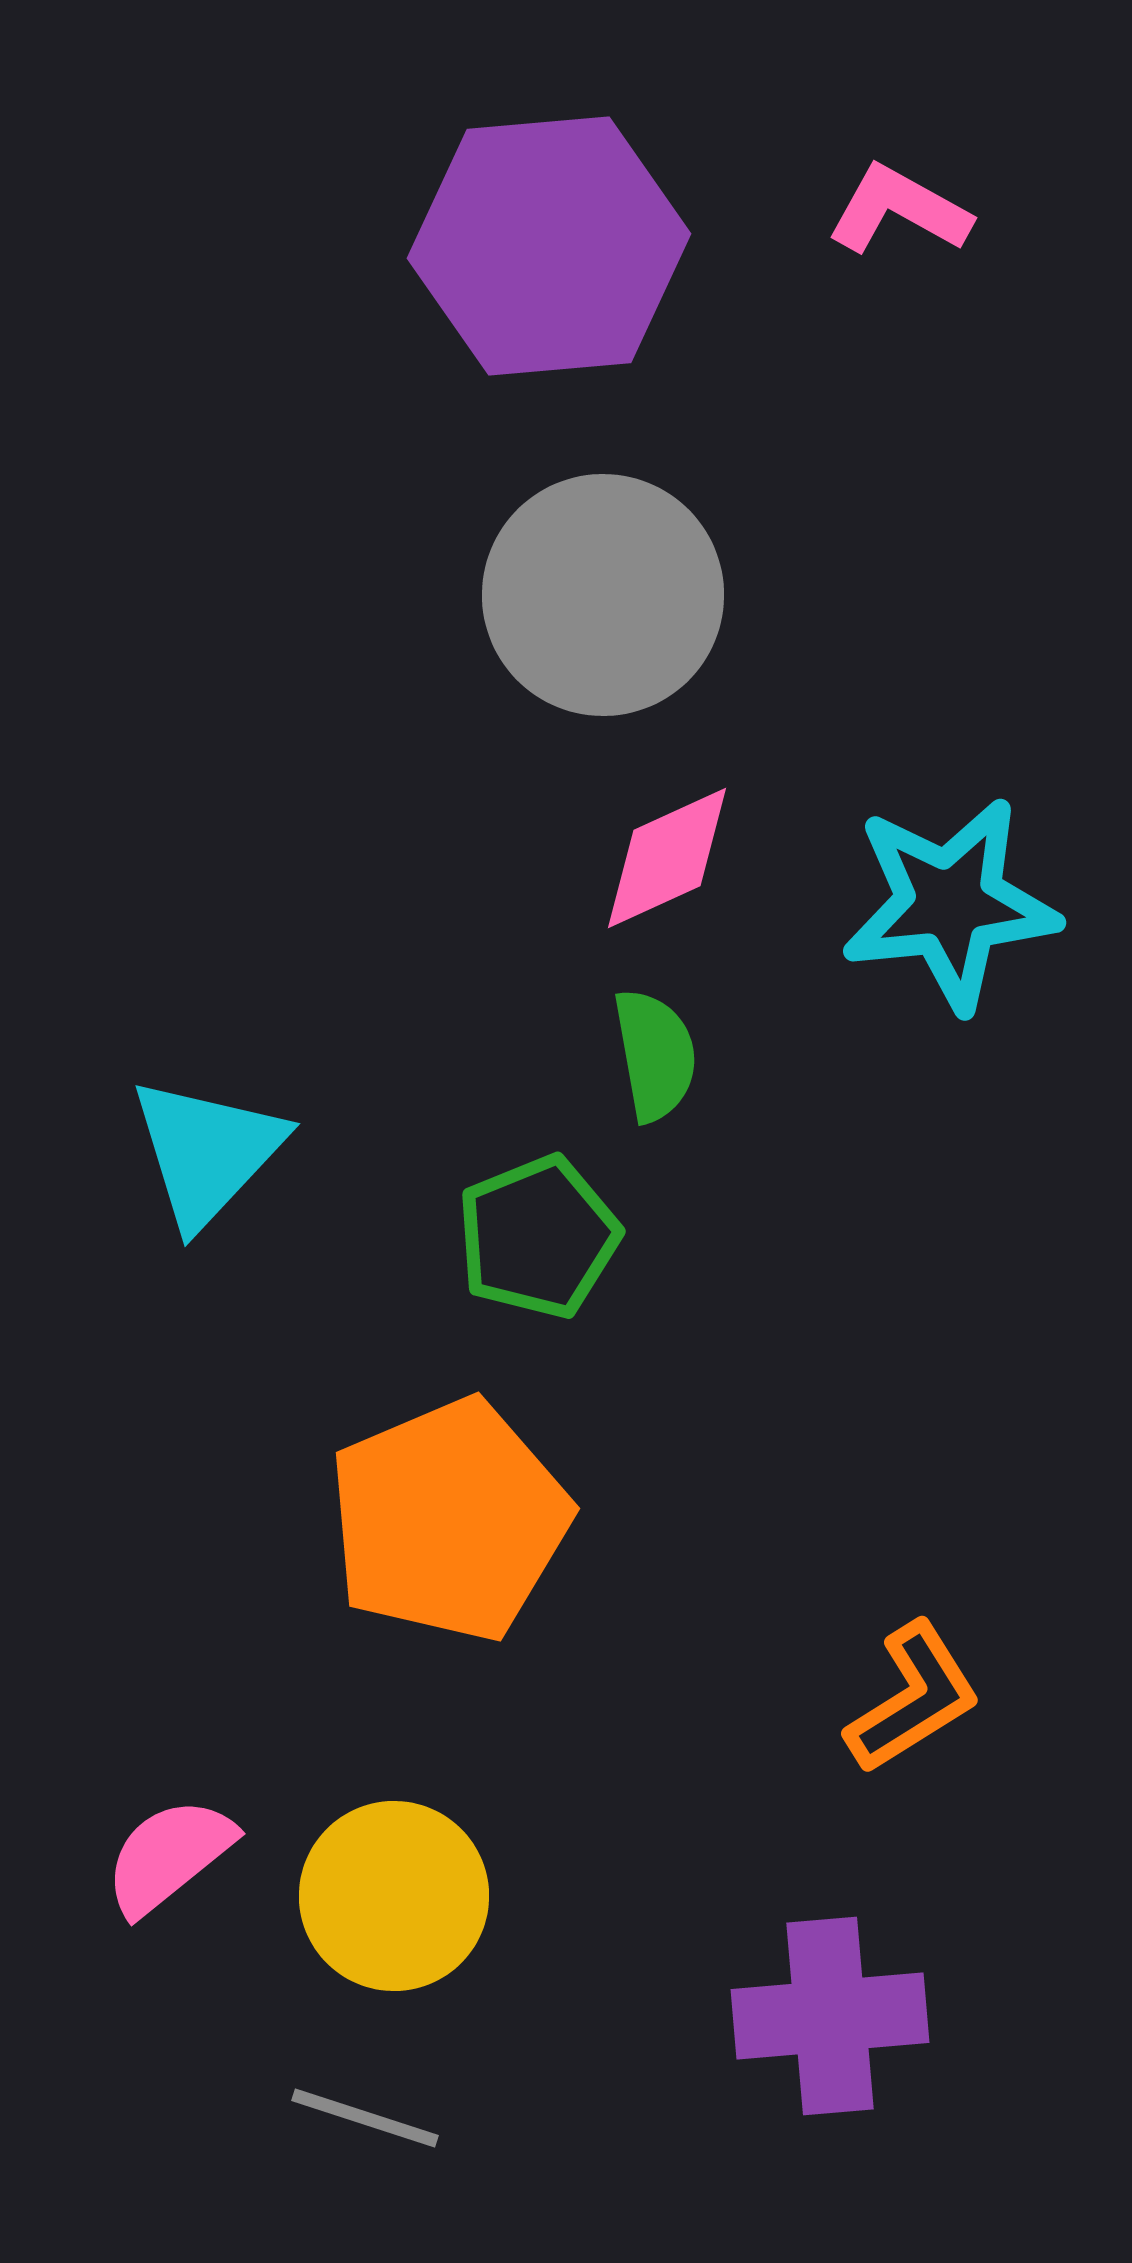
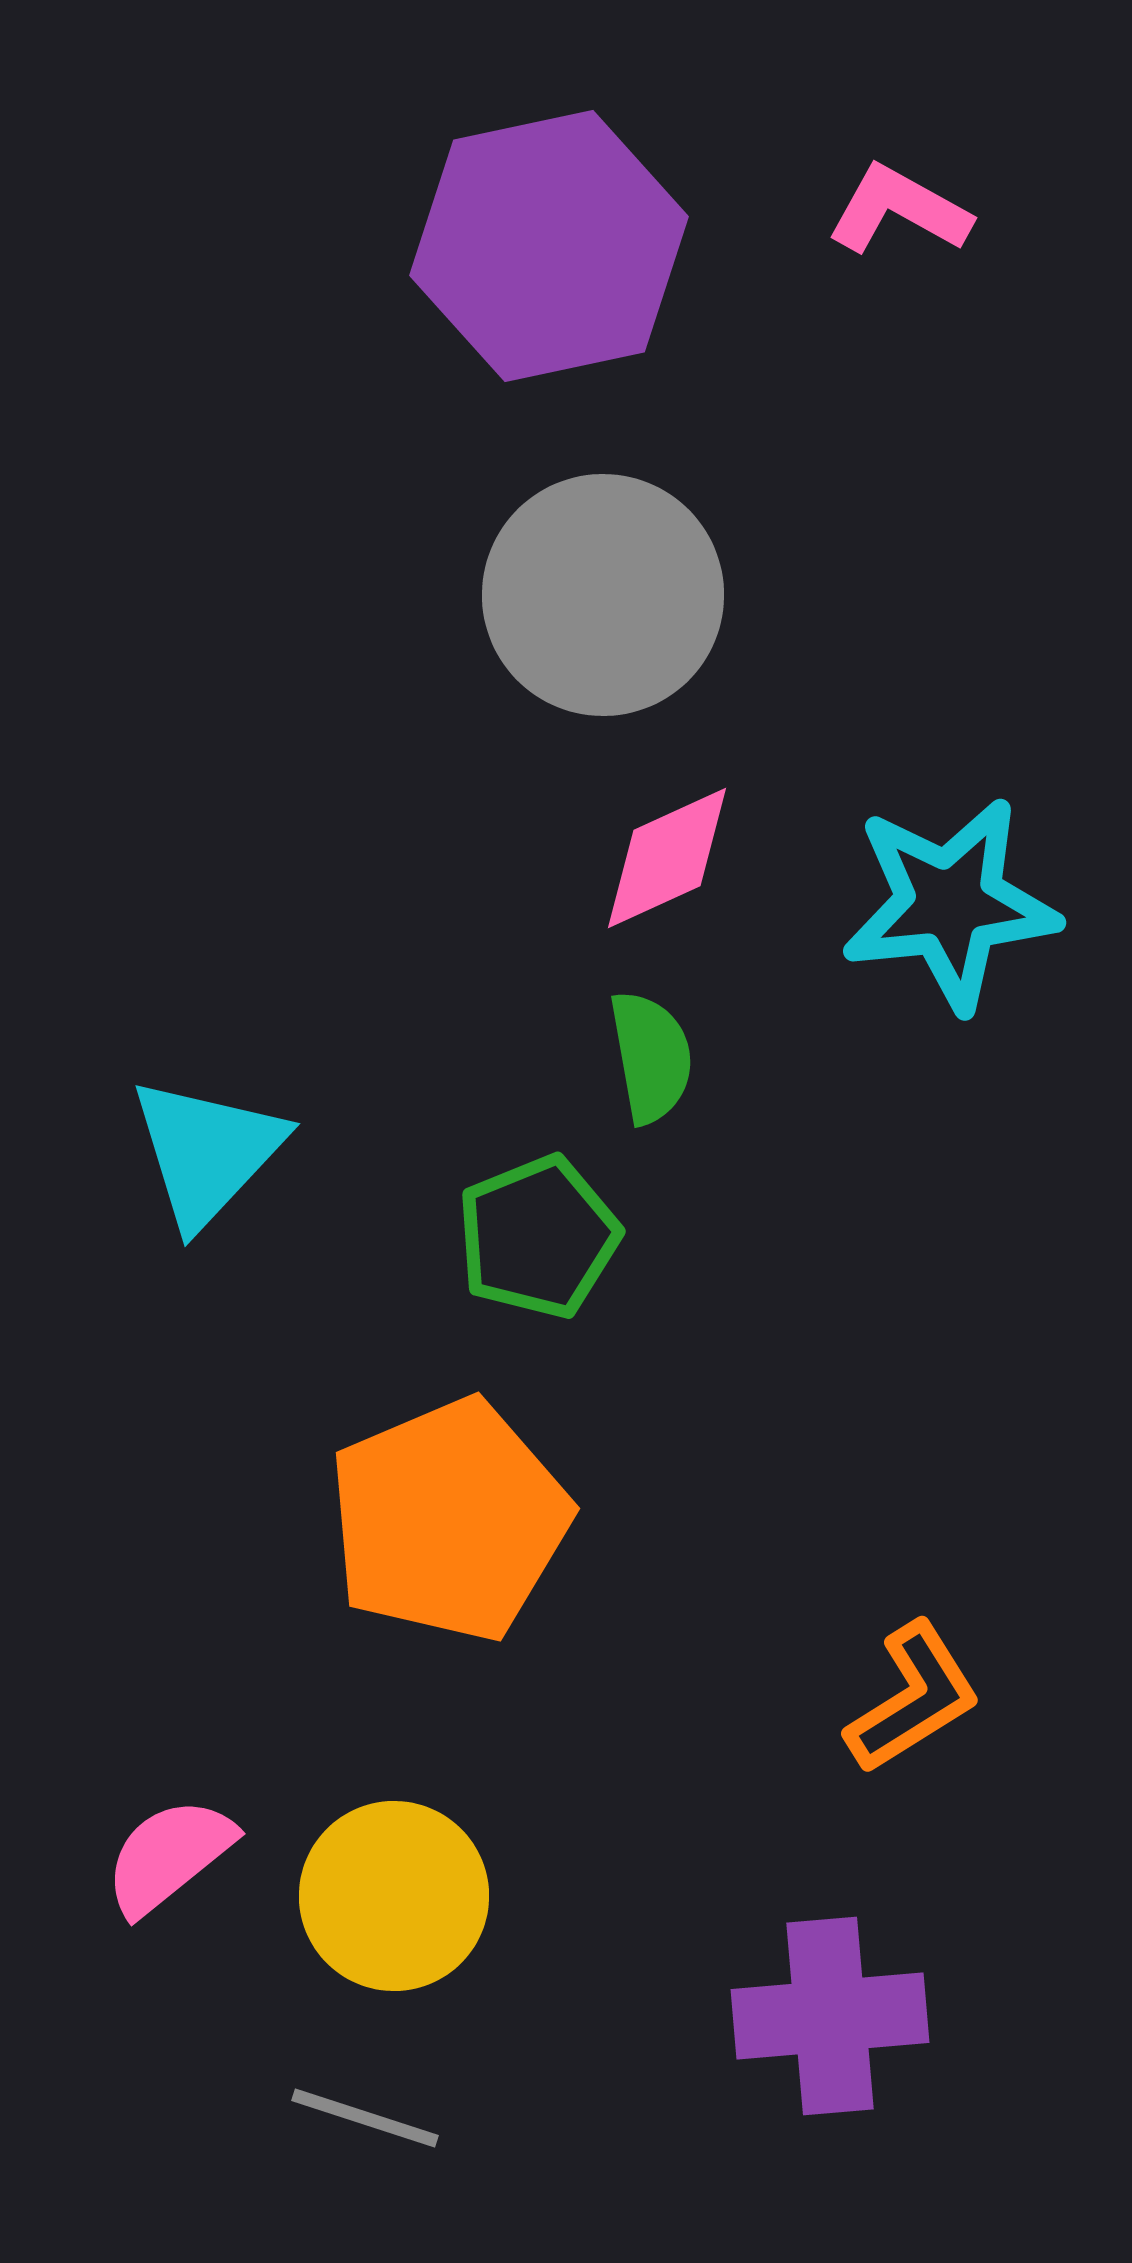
purple hexagon: rotated 7 degrees counterclockwise
green semicircle: moved 4 px left, 2 px down
